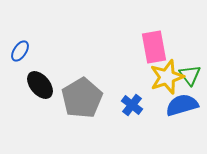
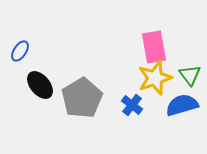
yellow star: moved 12 px left, 1 px down
